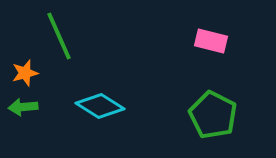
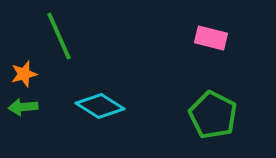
pink rectangle: moved 3 px up
orange star: moved 1 px left, 1 px down
